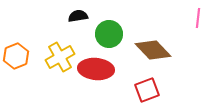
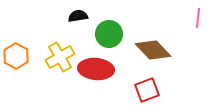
orange hexagon: rotated 10 degrees counterclockwise
